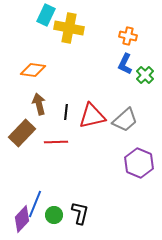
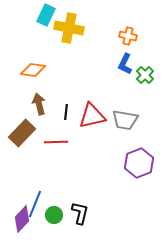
gray trapezoid: rotated 52 degrees clockwise
purple hexagon: rotated 16 degrees clockwise
